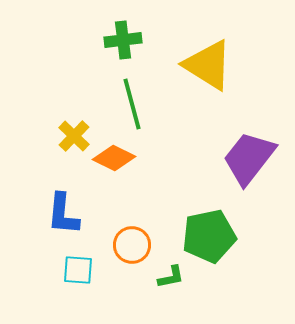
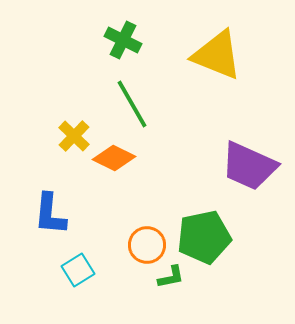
green cross: rotated 33 degrees clockwise
yellow triangle: moved 9 px right, 10 px up; rotated 10 degrees counterclockwise
green line: rotated 15 degrees counterclockwise
purple trapezoid: moved 8 px down; rotated 104 degrees counterclockwise
blue L-shape: moved 13 px left
green pentagon: moved 5 px left, 1 px down
orange circle: moved 15 px right
cyan square: rotated 36 degrees counterclockwise
